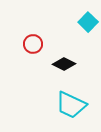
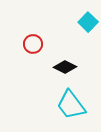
black diamond: moved 1 px right, 3 px down
cyan trapezoid: rotated 28 degrees clockwise
